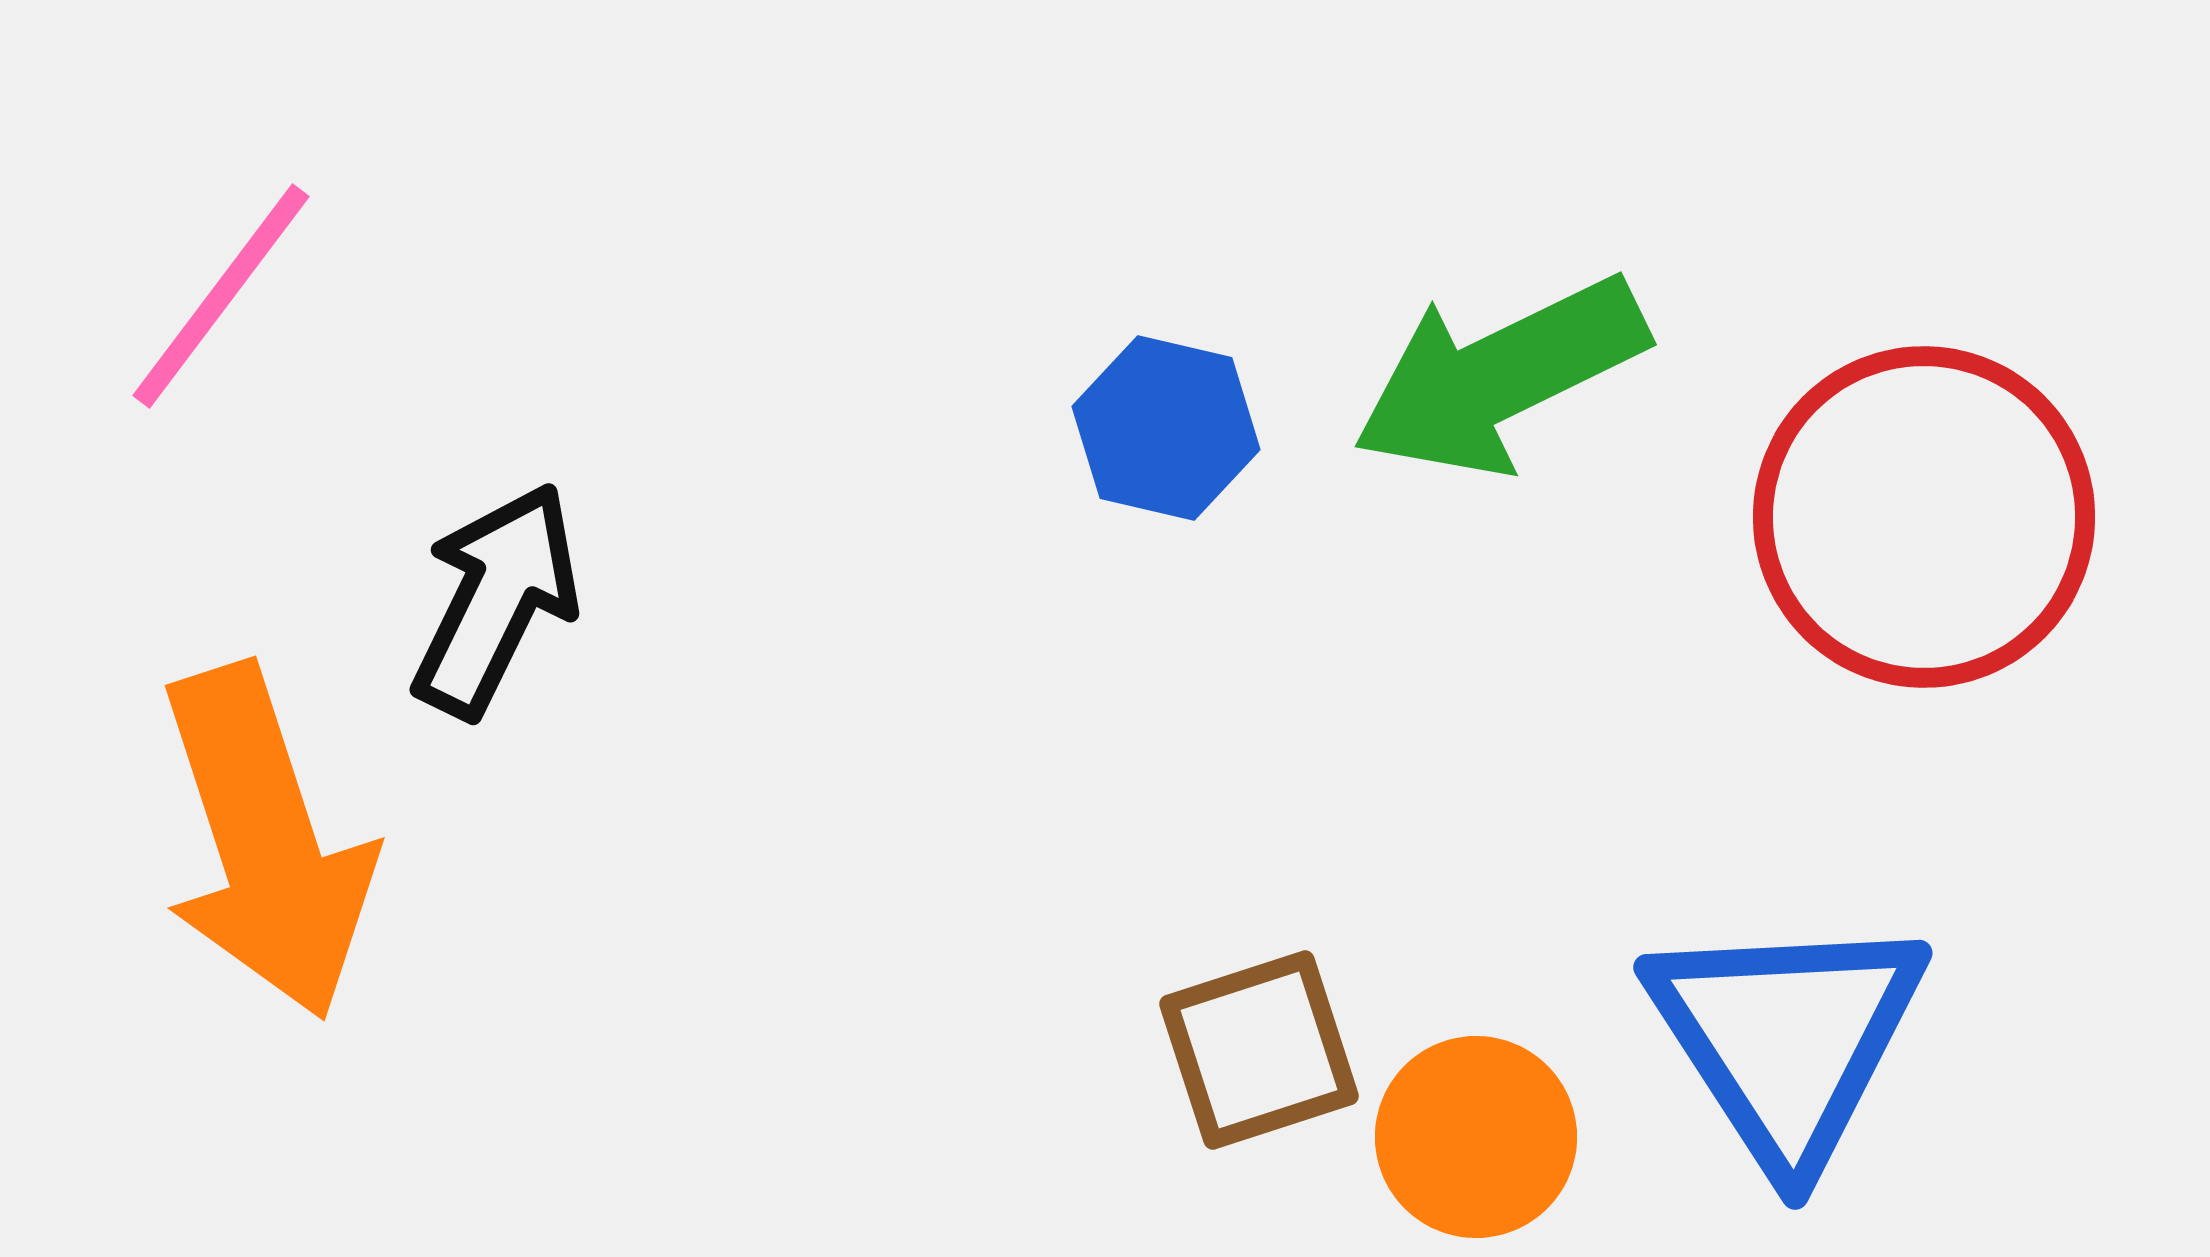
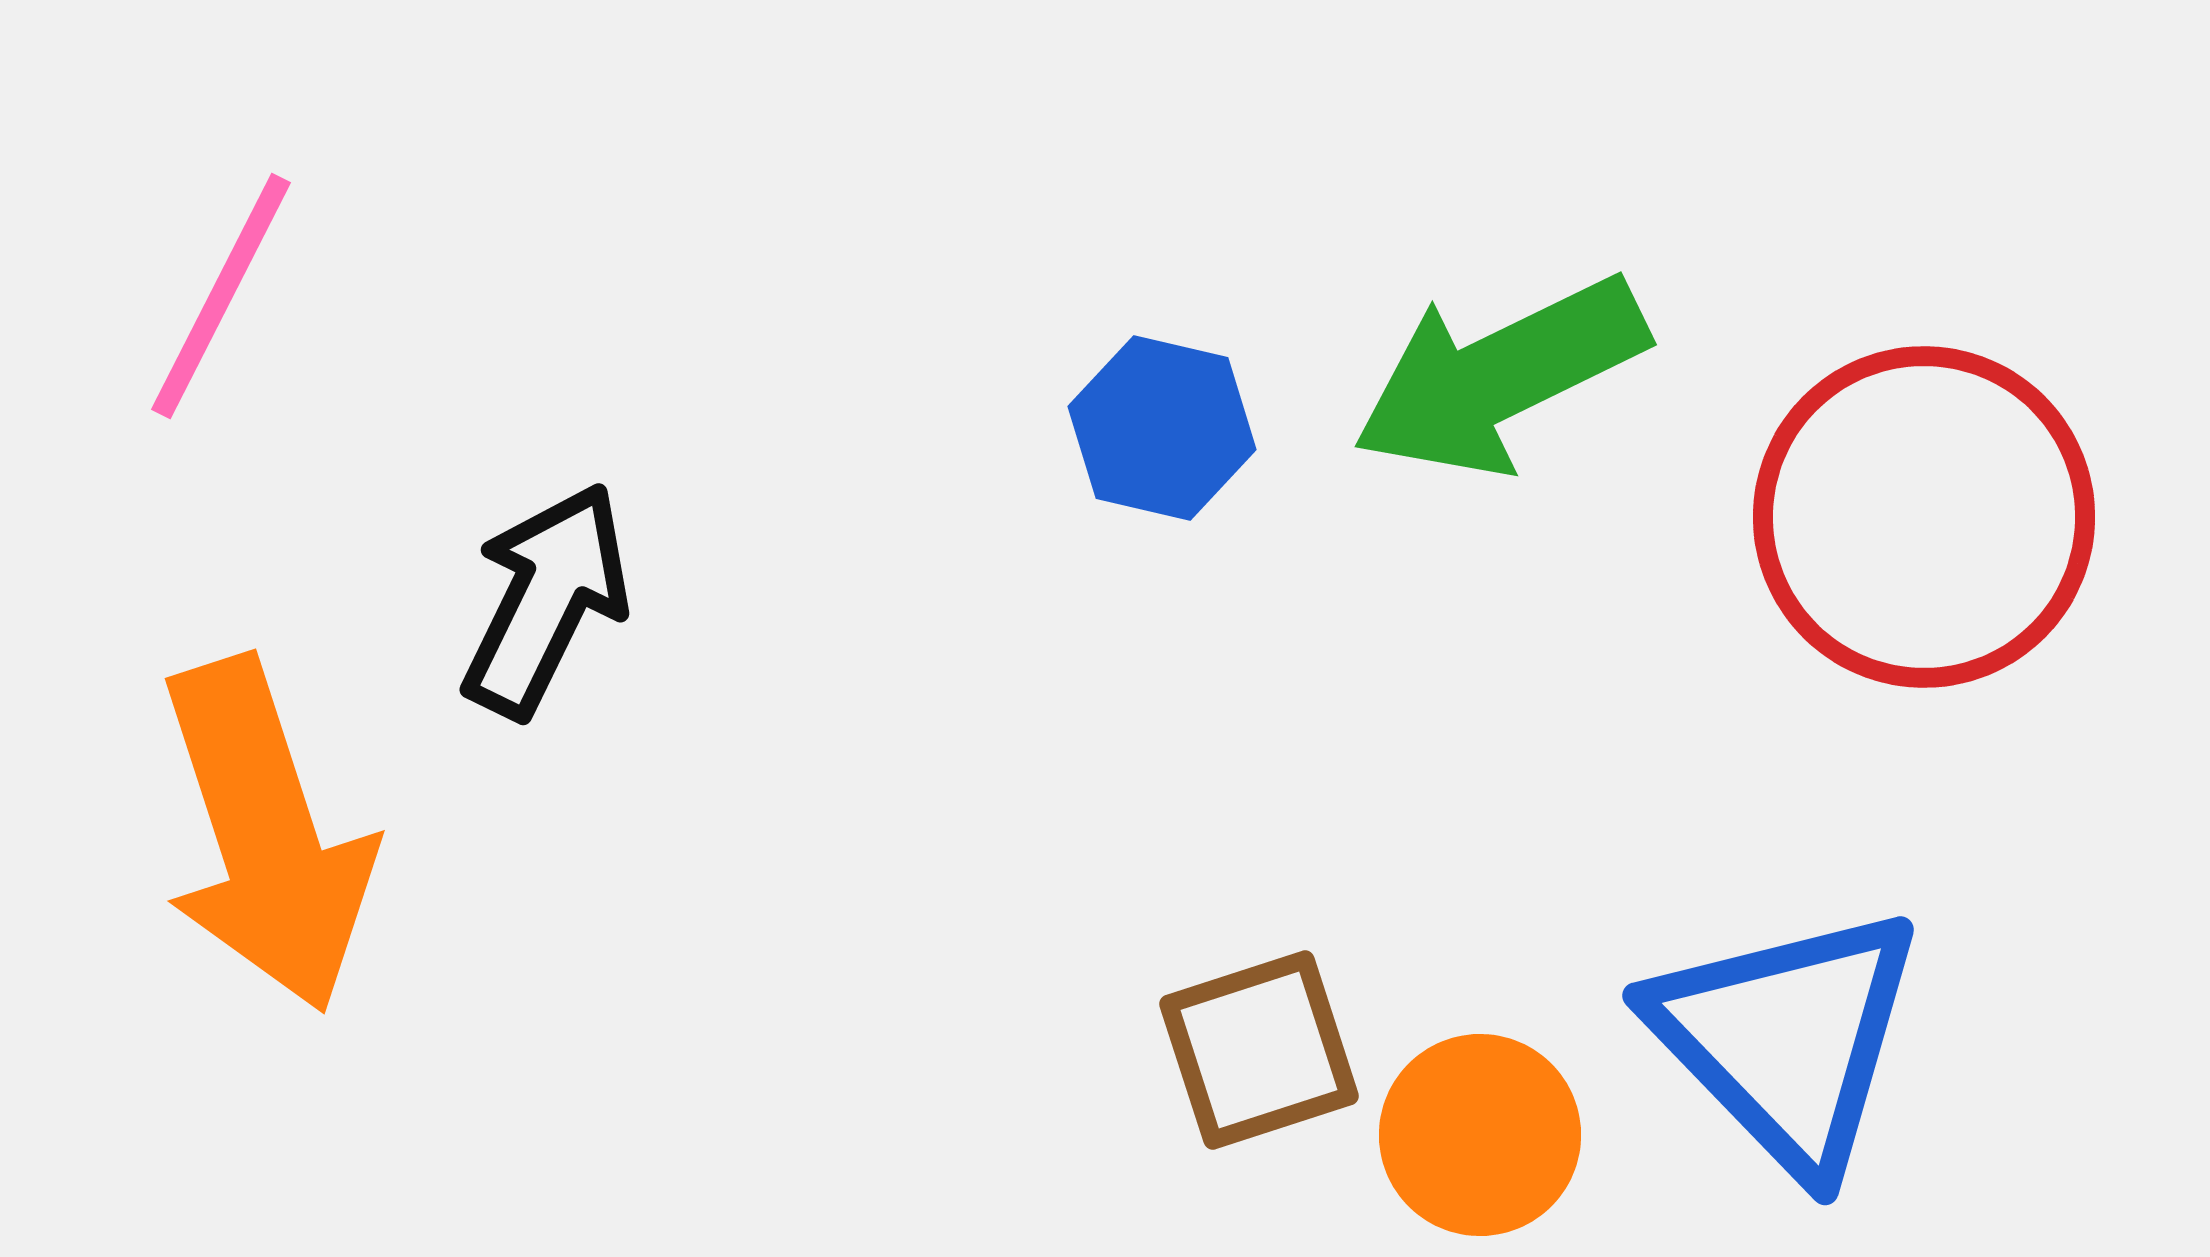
pink line: rotated 10 degrees counterclockwise
blue hexagon: moved 4 px left
black arrow: moved 50 px right
orange arrow: moved 7 px up
blue triangle: rotated 11 degrees counterclockwise
orange circle: moved 4 px right, 2 px up
